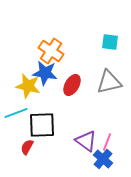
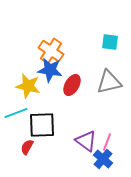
blue star: moved 5 px right, 3 px up
